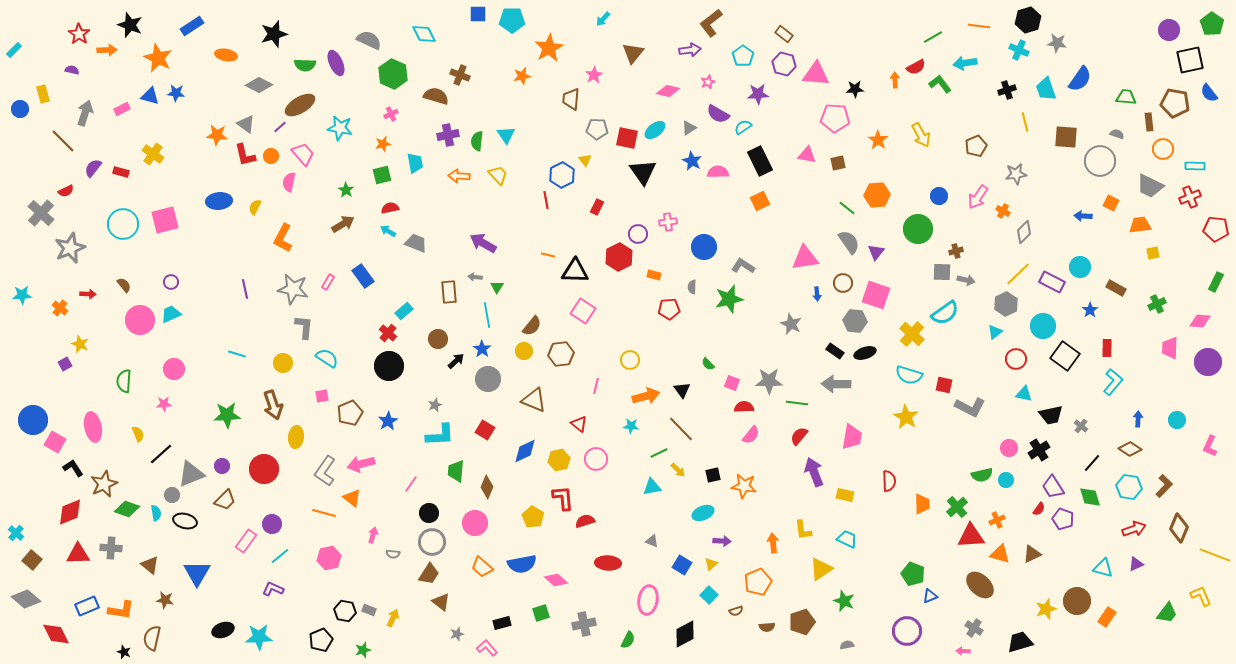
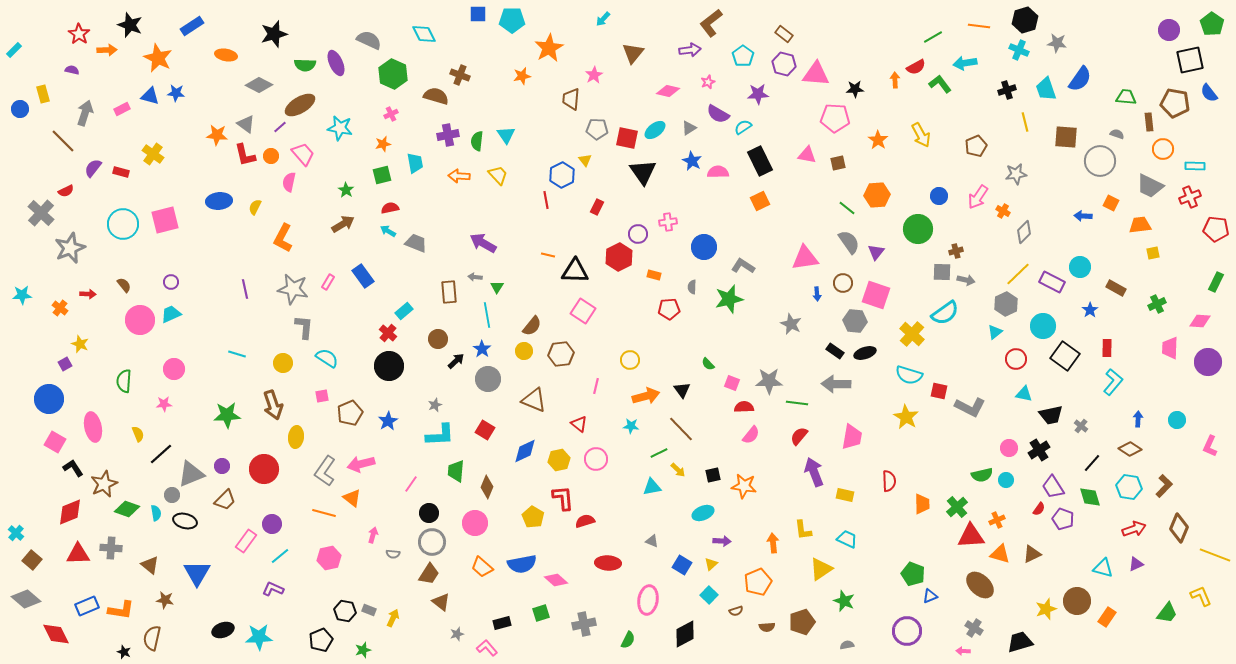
black hexagon at (1028, 20): moved 3 px left
red square at (944, 385): moved 5 px left, 6 px down
blue circle at (33, 420): moved 16 px right, 21 px up
